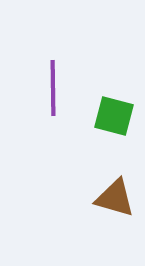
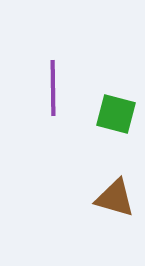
green square: moved 2 px right, 2 px up
